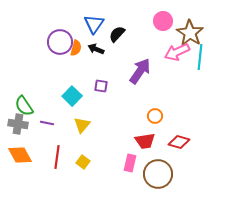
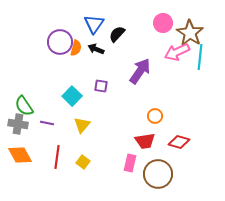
pink circle: moved 2 px down
